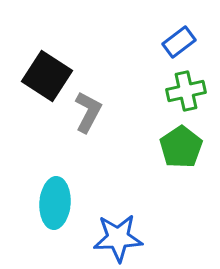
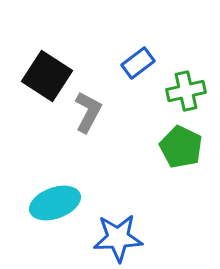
blue rectangle: moved 41 px left, 21 px down
green pentagon: rotated 12 degrees counterclockwise
cyan ellipse: rotated 66 degrees clockwise
